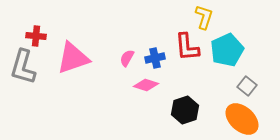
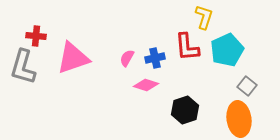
orange ellipse: moved 3 px left; rotated 40 degrees clockwise
